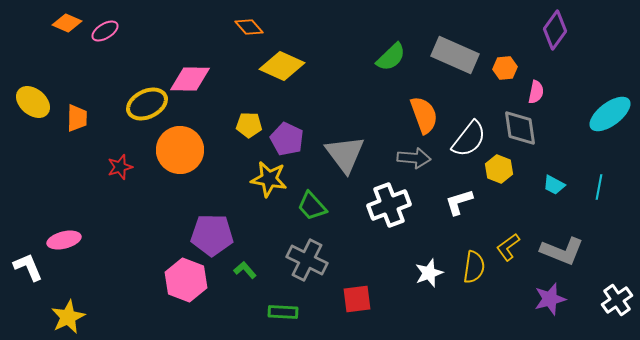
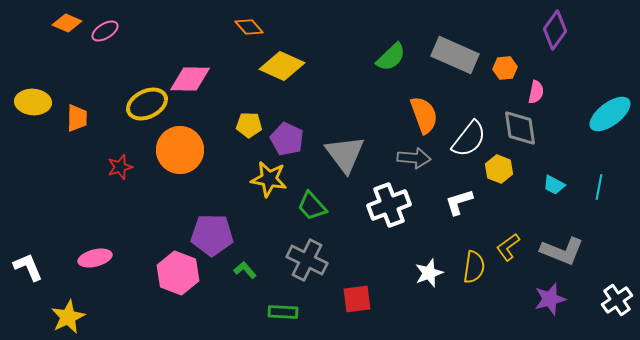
yellow ellipse at (33, 102): rotated 36 degrees counterclockwise
pink ellipse at (64, 240): moved 31 px right, 18 px down
pink hexagon at (186, 280): moved 8 px left, 7 px up
